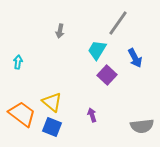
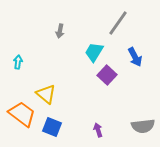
cyan trapezoid: moved 3 px left, 2 px down
blue arrow: moved 1 px up
yellow triangle: moved 6 px left, 8 px up
purple arrow: moved 6 px right, 15 px down
gray semicircle: moved 1 px right
